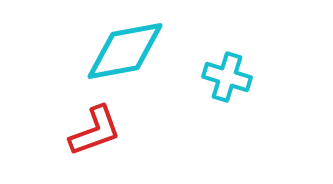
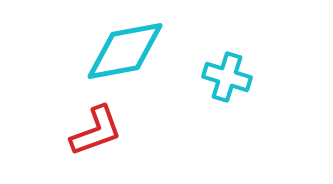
red L-shape: moved 1 px right
